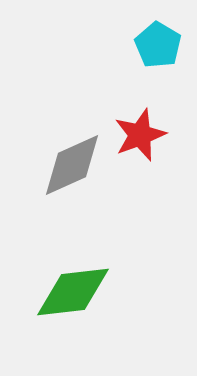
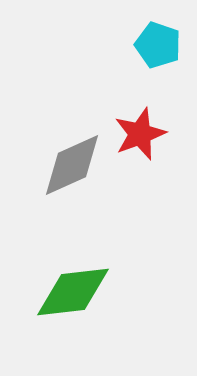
cyan pentagon: rotated 12 degrees counterclockwise
red star: moved 1 px up
